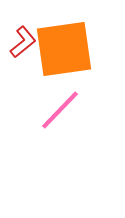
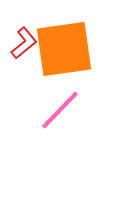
red L-shape: moved 1 px right, 1 px down
